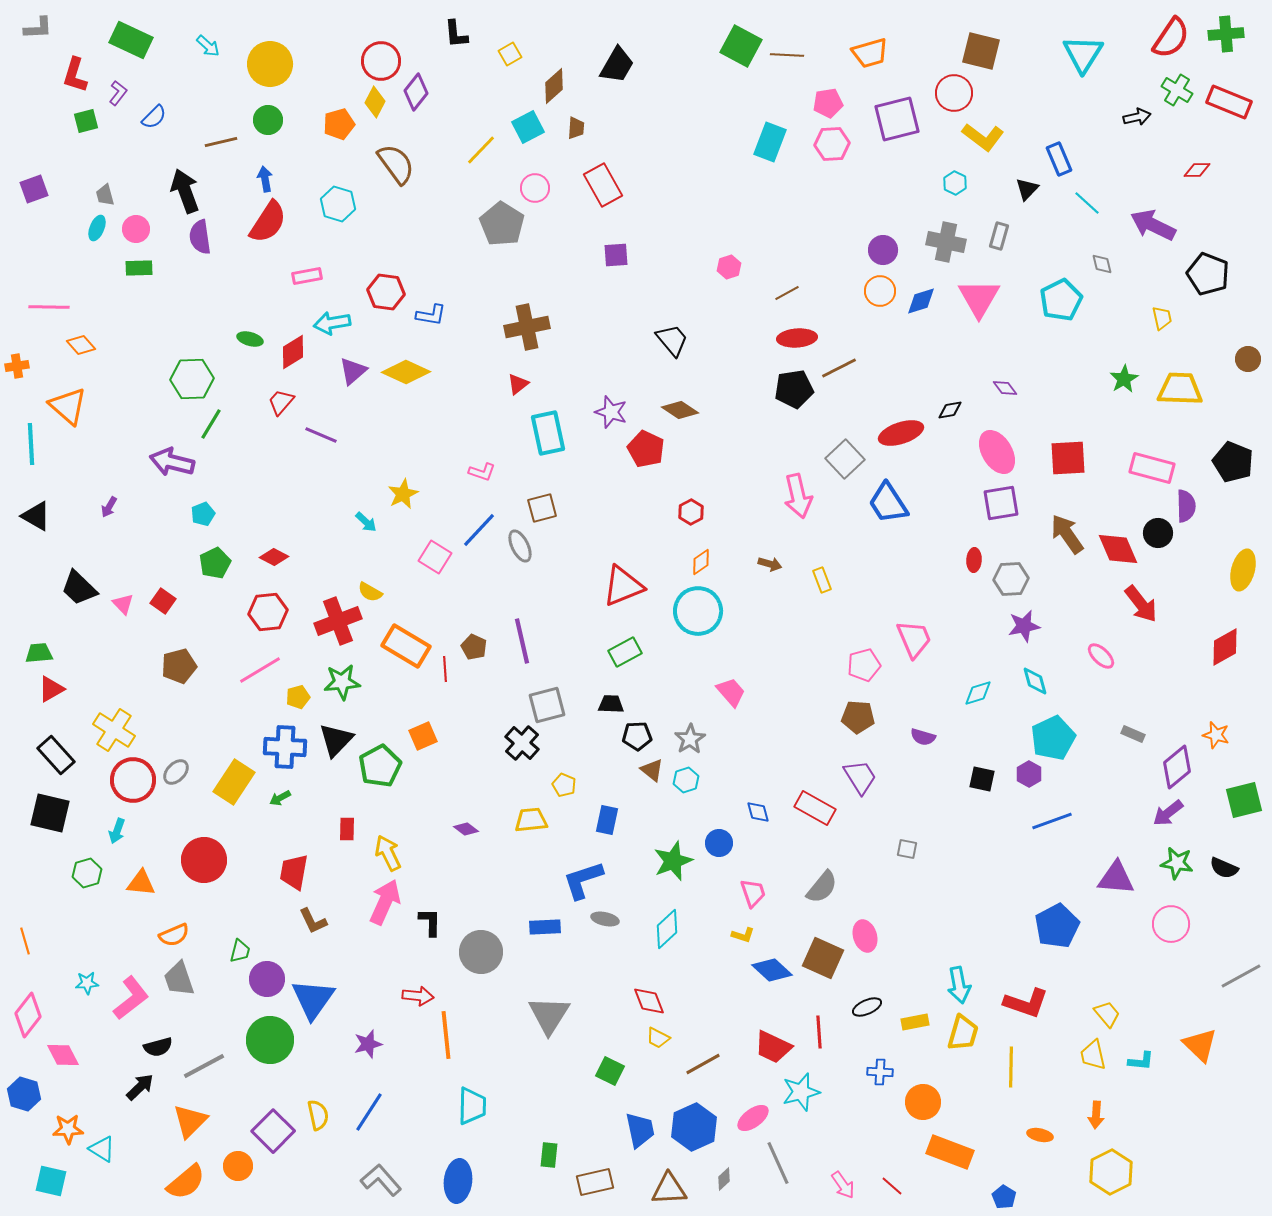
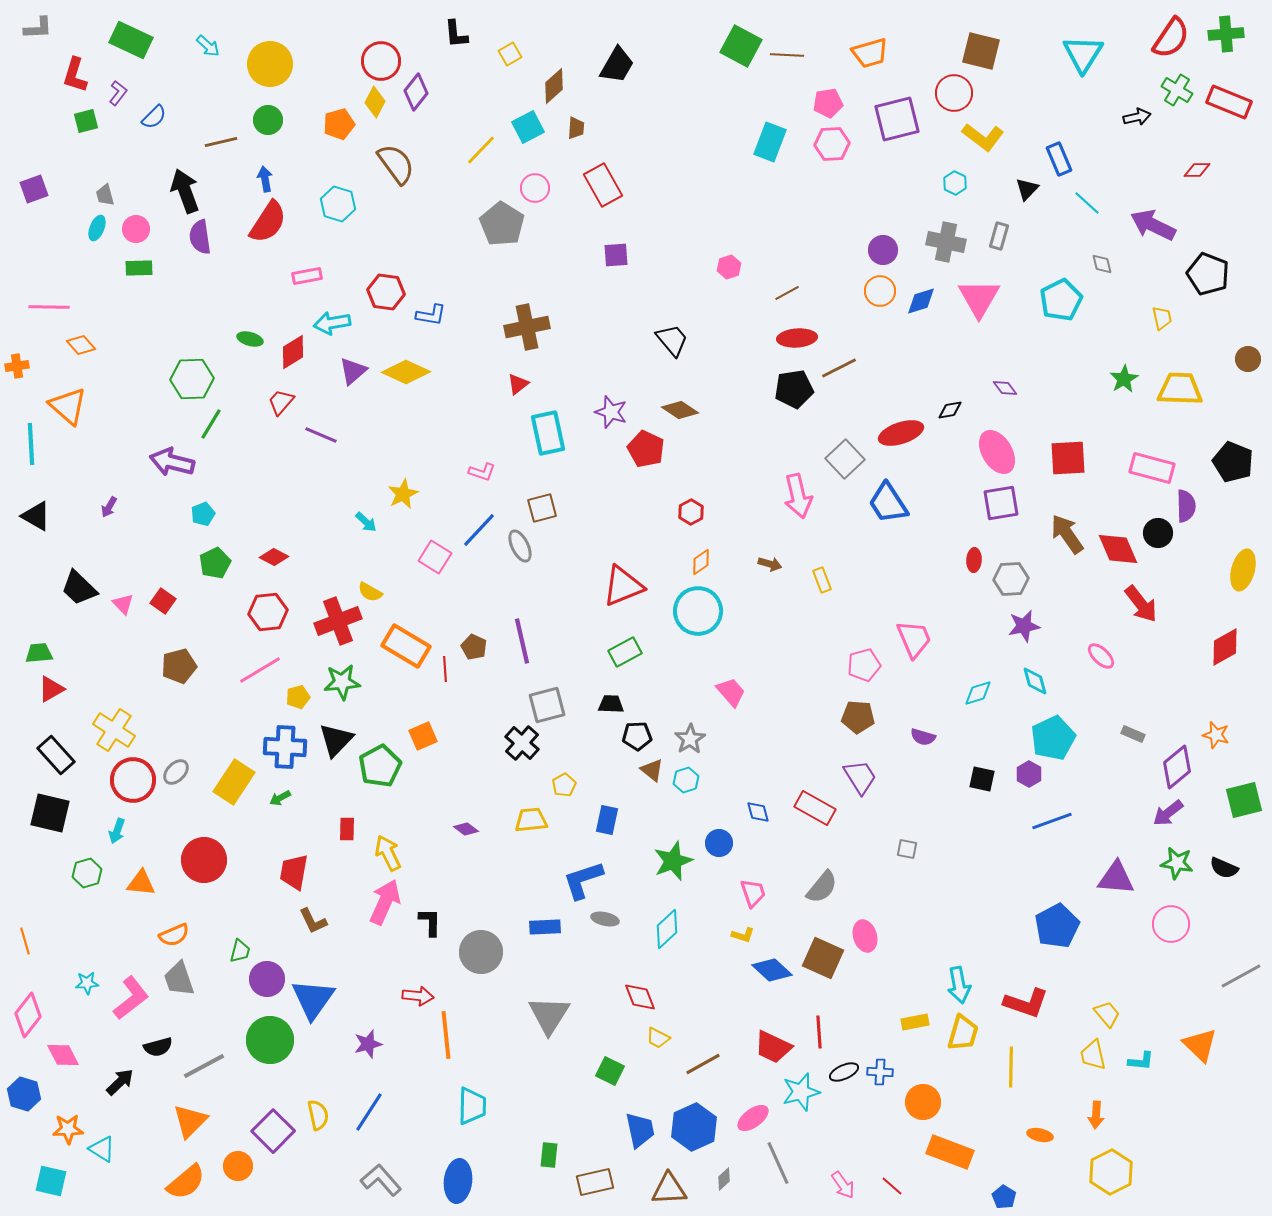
yellow pentagon at (564, 785): rotated 20 degrees clockwise
red diamond at (649, 1001): moved 9 px left, 4 px up
black ellipse at (867, 1007): moved 23 px left, 65 px down
black arrow at (140, 1087): moved 20 px left, 5 px up
